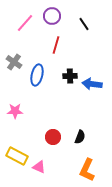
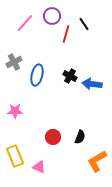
red line: moved 10 px right, 11 px up
gray cross: rotated 28 degrees clockwise
black cross: rotated 32 degrees clockwise
yellow rectangle: moved 2 px left; rotated 40 degrees clockwise
orange L-shape: moved 10 px right, 9 px up; rotated 35 degrees clockwise
